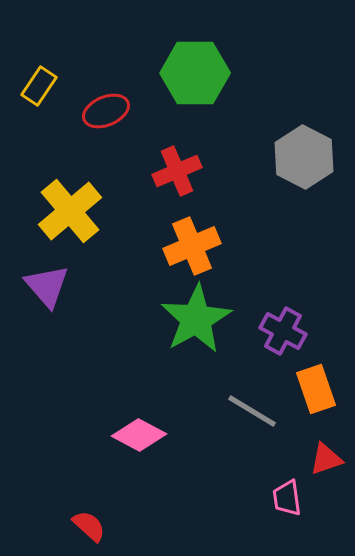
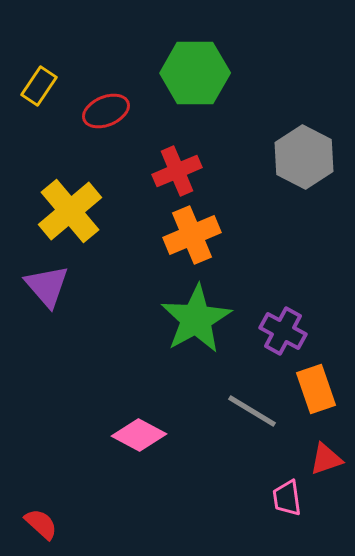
orange cross: moved 11 px up
red semicircle: moved 48 px left, 2 px up
